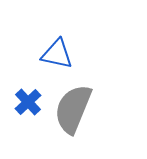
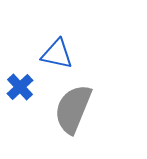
blue cross: moved 8 px left, 15 px up
